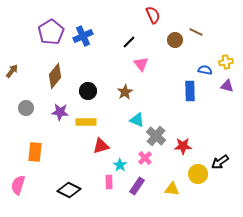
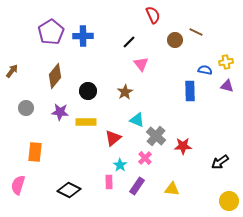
blue cross: rotated 24 degrees clockwise
red triangle: moved 12 px right, 8 px up; rotated 24 degrees counterclockwise
yellow circle: moved 31 px right, 27 px down
